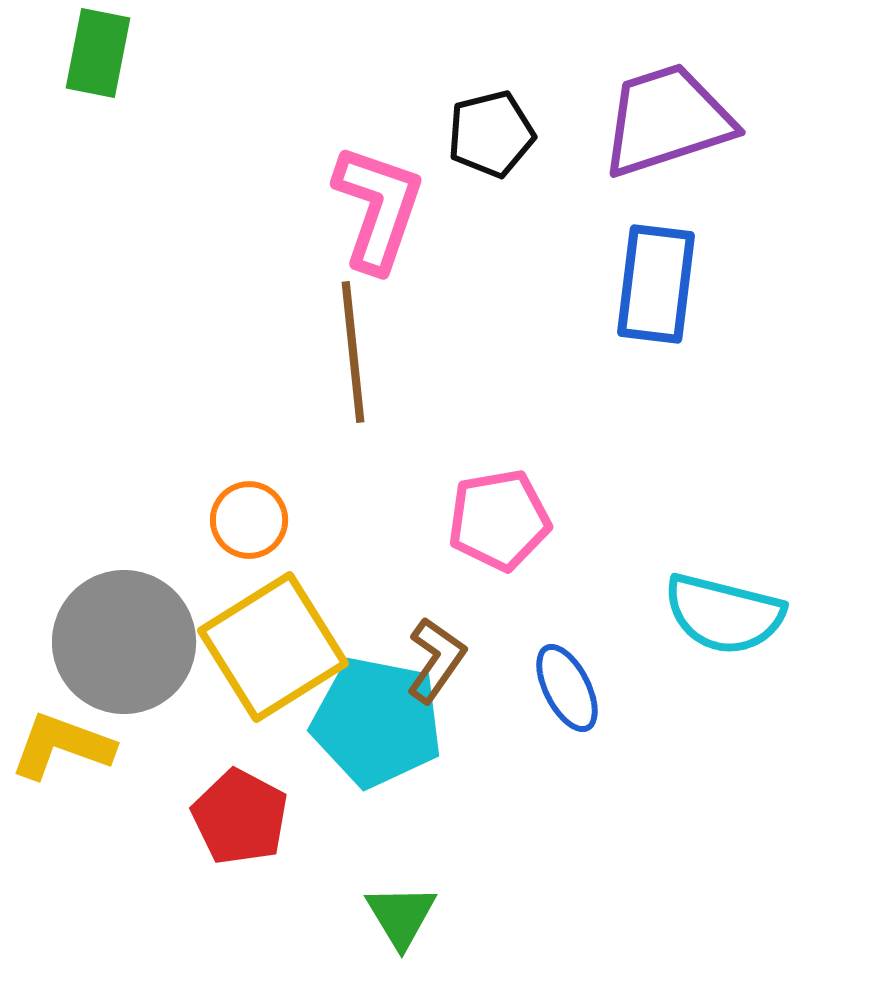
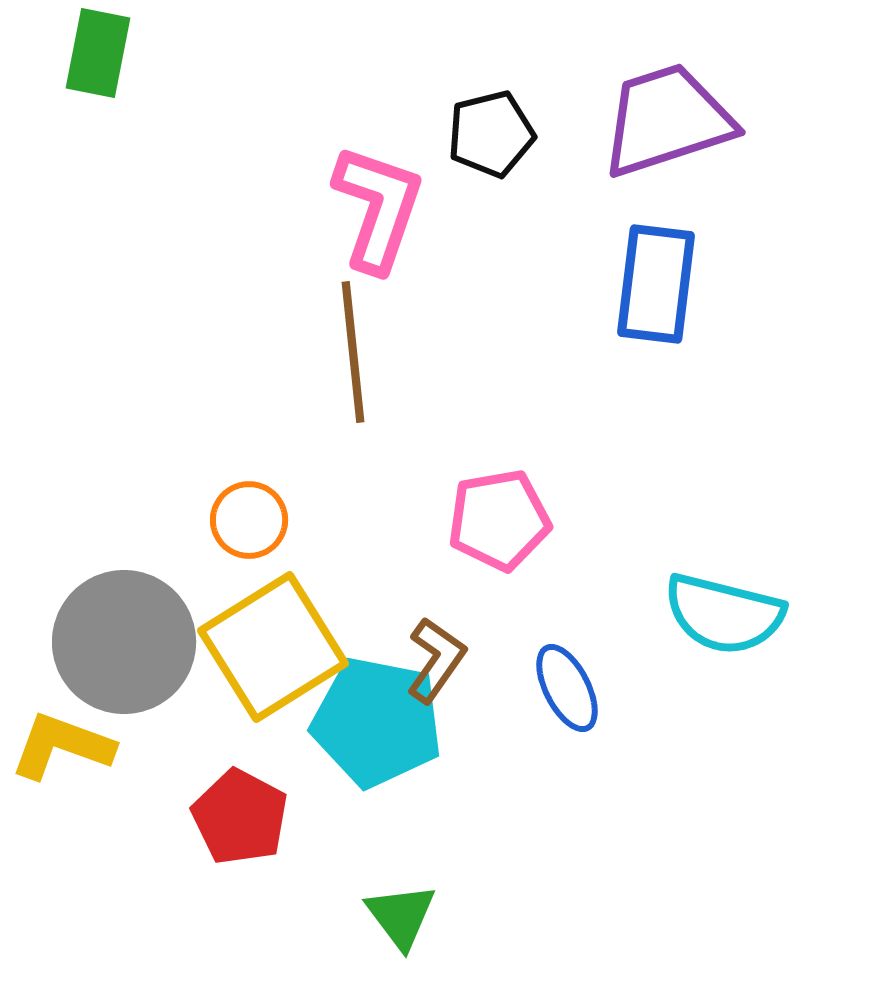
green triangle: rotated 6 degrees counterclockwise
